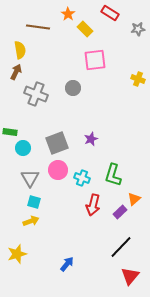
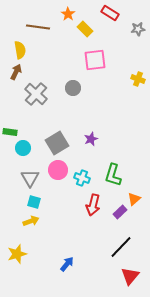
gray cross: rotated 20 degrees clockwise
gray square: rotated 10 degrees counterclockwise
